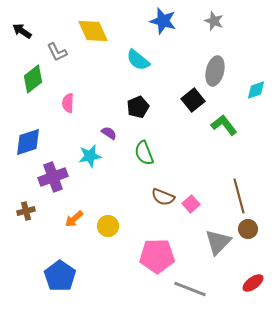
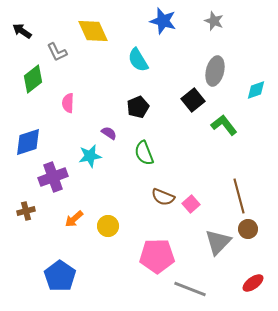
cyan semicircle: rotated 20 degrees clockwise
